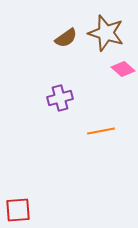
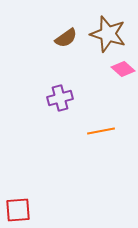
brown star: moved 2 px right, 1 px down
